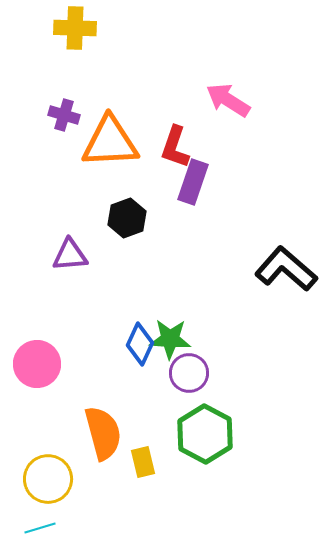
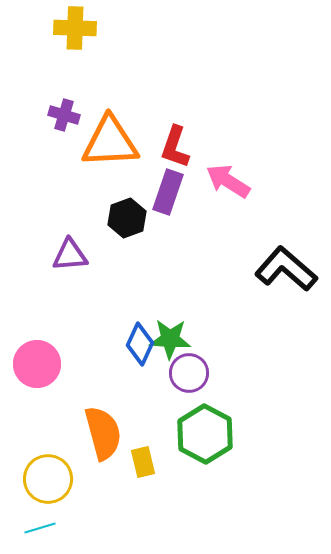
pink arrow: moved 81 px down
purple rectangle: moved 25 px left, 10 px down
